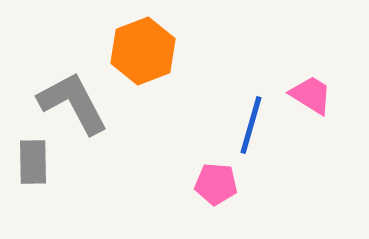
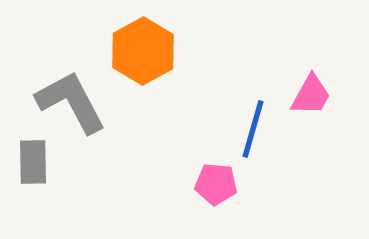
orange hexagon: rotated 8 degrees counterclockwise
pink trapezoid: rotated 87 degrees clockwise
gray L-shape: moved 2 px left, 1 px up
blue line: moved 2 px right, 4 px down
